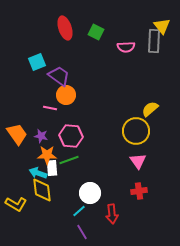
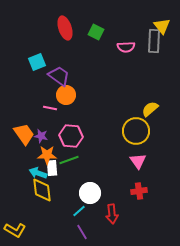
orange trapezoid: moved 7 px right
yellow L-shape: moved 1 px left, 26 px down
